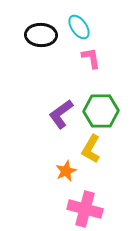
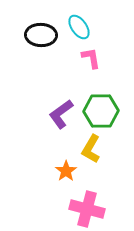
orange star: rotated 10 degrees counterclockwise
pink cross: moved 2 px right
